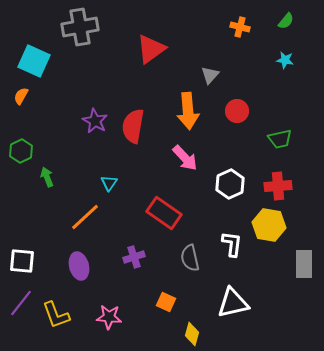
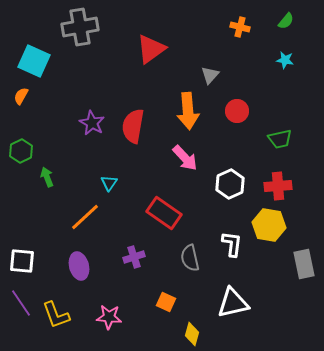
purple star: moved 3 px left, 2 px down
gray rectangle: rotated 12 degrees counterclockwise
purple line: rotated 72 degrees counterclockwise
